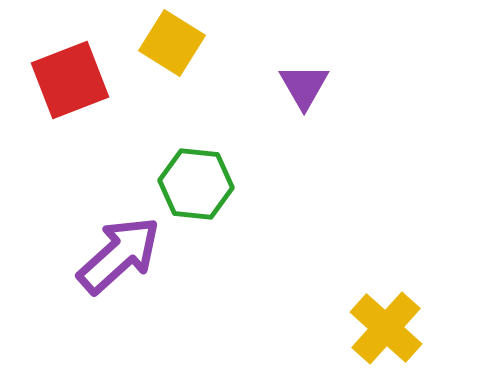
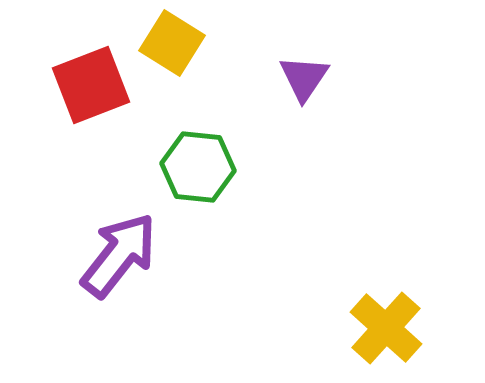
red square: moved 21 px right, 5 px down
purple triangle: moved 8 px up; rotated 4 degrees clockwise
green hexagon: moved 2 px right, 17 px up
purple arrow: rotated 10 degrees counterclockwise
